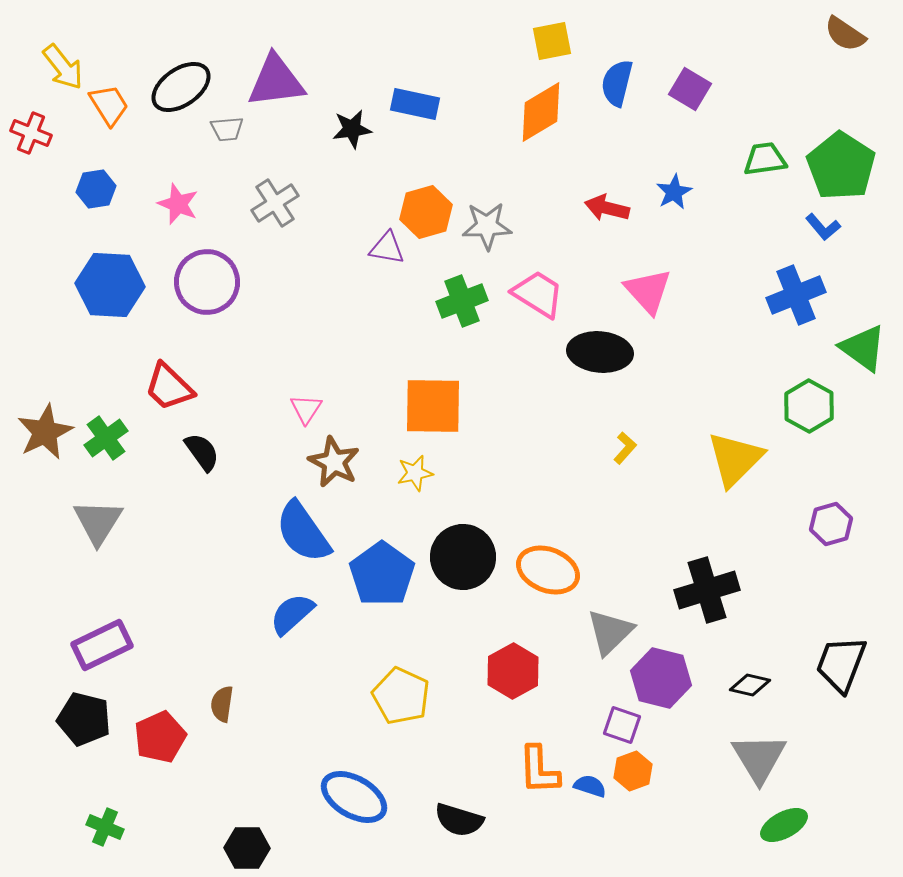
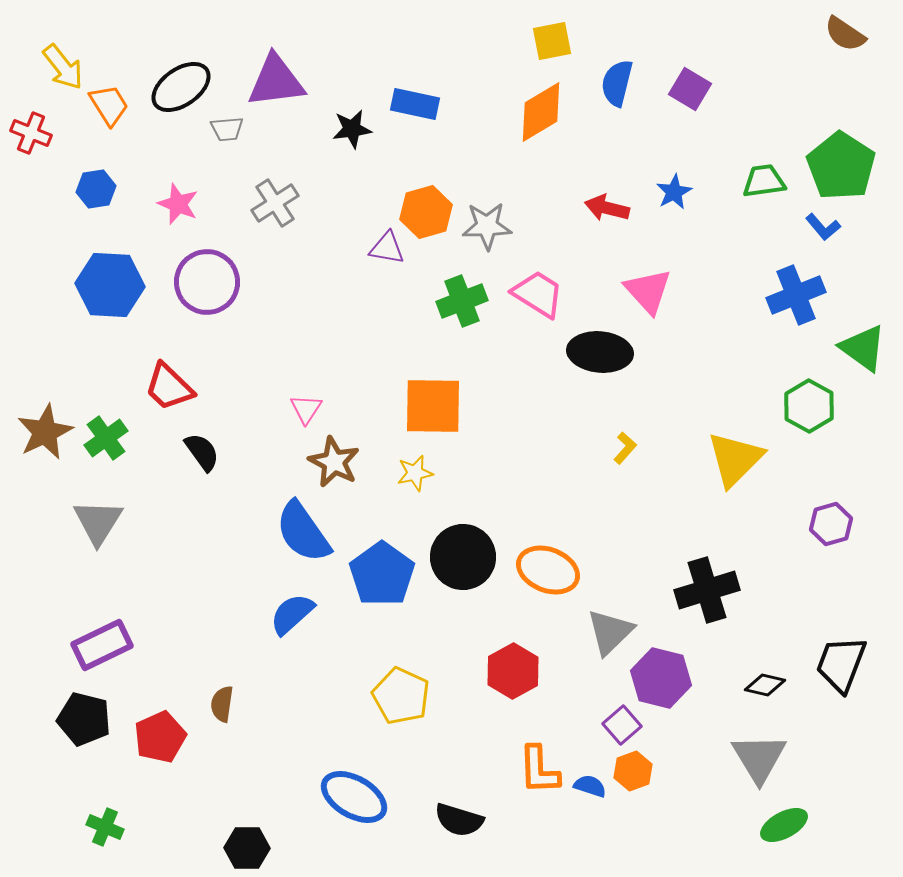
green trapezoid at (765, 159): moved 1 px left, 22 px down
black diamond at (750, 685): moved 15 px right
purple square at (622, 725): rotated 30 degrees clockwise
